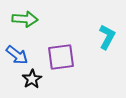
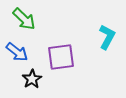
green arrow: moved 1 px left; rotated 40 degrees clockwise
blue arrow: moved 3 px up
